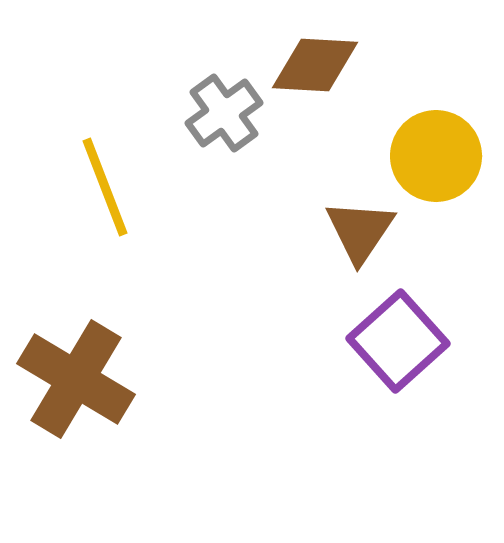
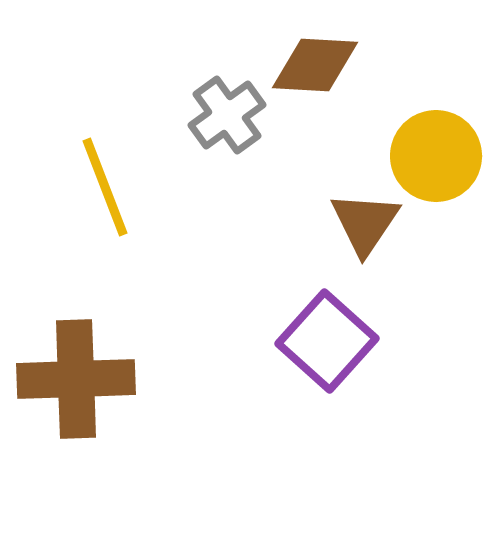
gray cross: moved 3 px right, 2 px down
brown triangle: moved 5 px right, 8 px up
purple square: moved 71 px left; rotated 6 degrees counterclockwise
brown cross: rotated 33 degrees counterclockwise
